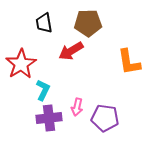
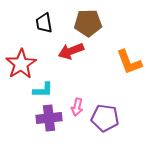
red arrow: rotated 10 degrees clockwise
orange L-shape: rotated 12 degrees counterclockwise
cyan L-shape: rotated 65 degrees clockwise
